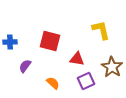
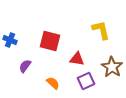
blue cross: moved 2 px up; rotated 24 degrees clockwise
